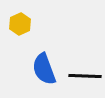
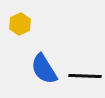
blue semicircle: rotated 12 degrees counterclockwise
